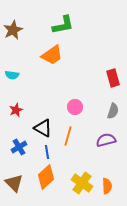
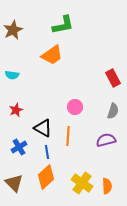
red rectangle: rotated 12 degrees counterclockwise
orange line: rotated 12 degrees counterclockwise
